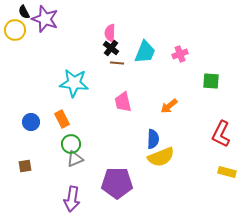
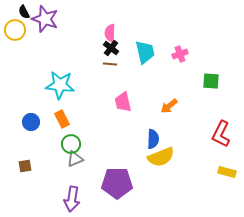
cyan trapezoid: rotated 35 degrees counterclockwise
brown line: moved 7 px left, 1 px down
cyan star: moved 14 px left, 2 px down
